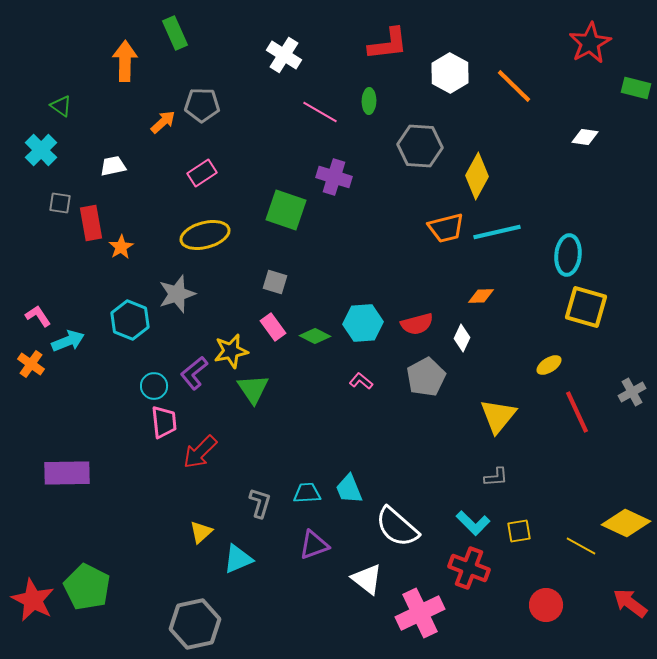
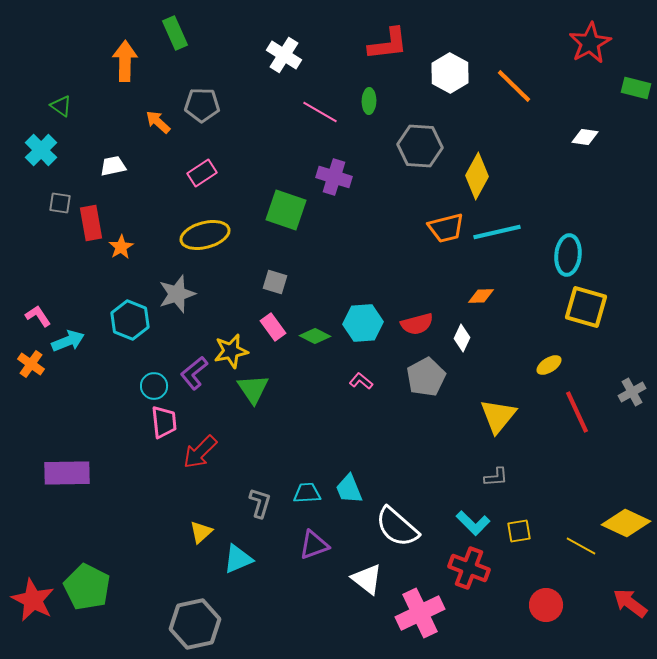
orange arrow at (163, 122): moved 5 px left; rotated 96 degrees counterclockwise
